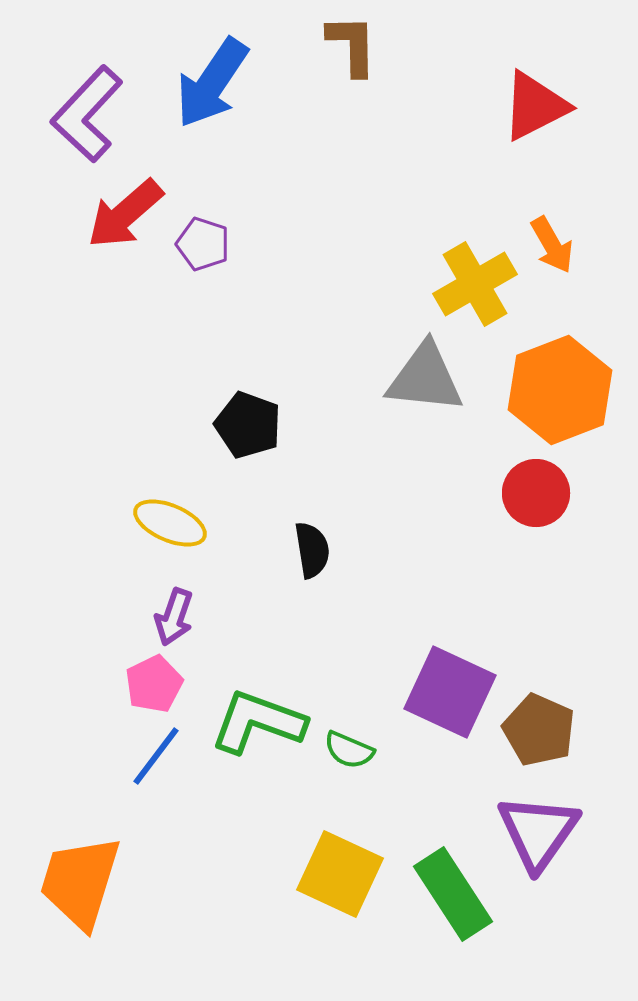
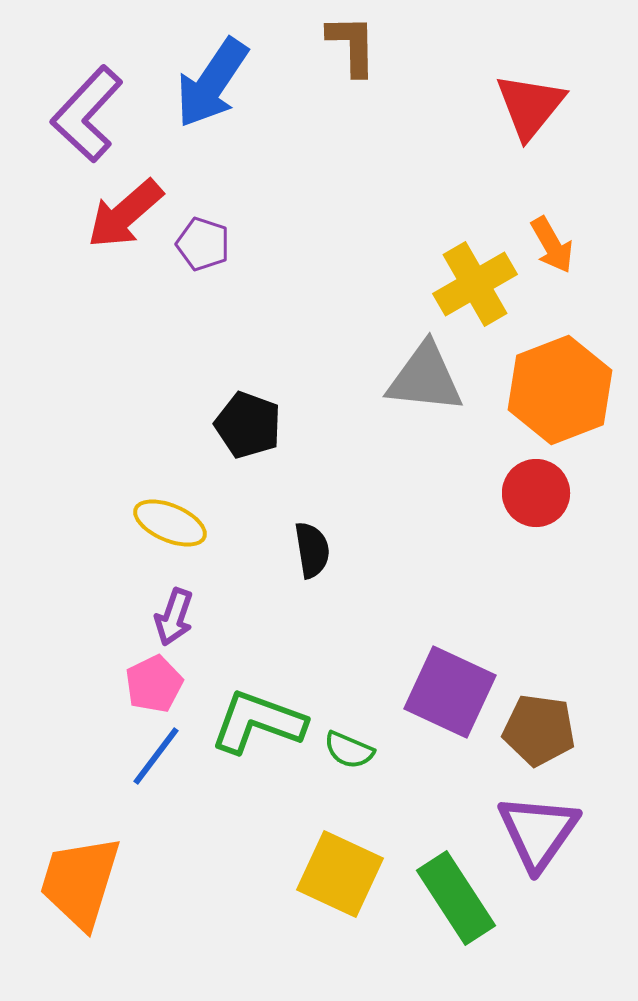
red triangle: moved 5 px left; rotated 24 degrees counterclockwise
brown pentagon: rotated 16 degrees counterclockwise
green rectangle: moved 3 px right, 4 px down
